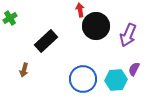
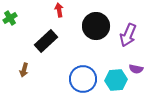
red arrow: moved 21 px left
purple semicircle: moved 2 px right; rotated 104 degrees counterclockwise
